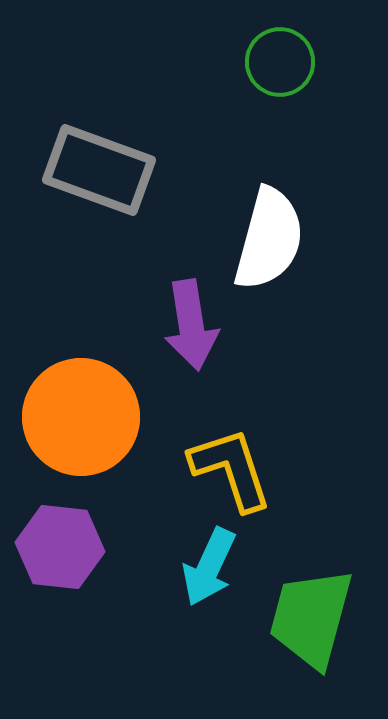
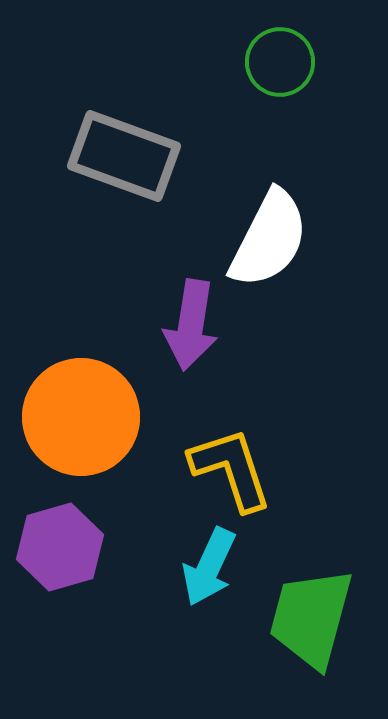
gray rectangle: moved 25 px right, 14 px up
white semicircle: rotated 12 degrees clockwise
purple arrow: rotated 18 degrees clockwise
purple hexagon: rotated 22 degrees counterclockwise
